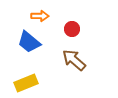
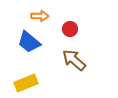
red circle: moved 2 px left
